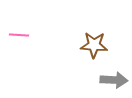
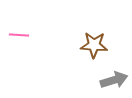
gray arrow: rotated 20 degrees counterclockwise
